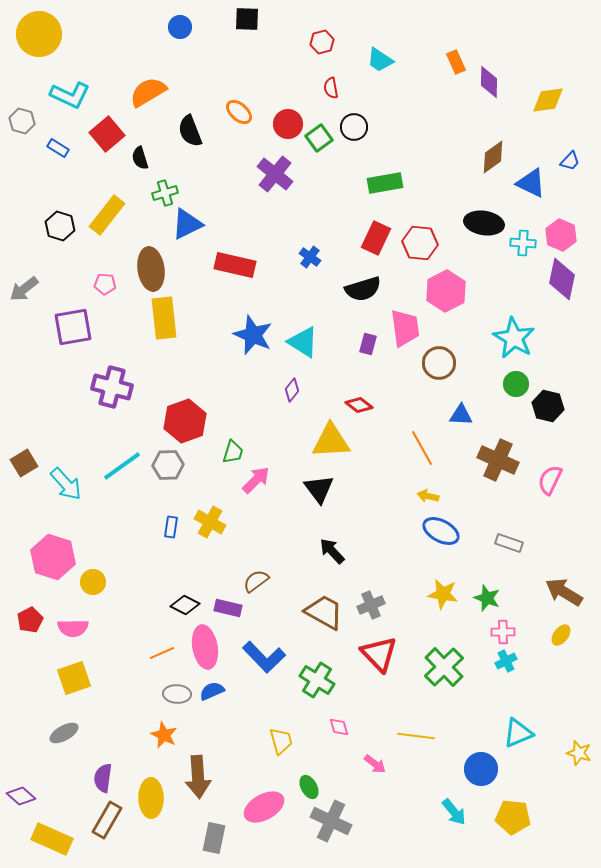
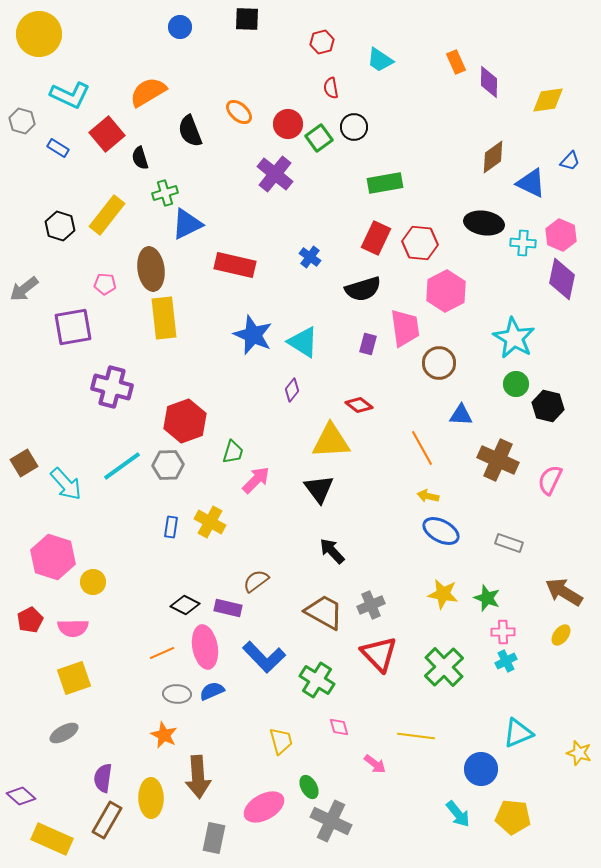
cyan arrow at (454, 812): moved 4 px right, 2 px down
